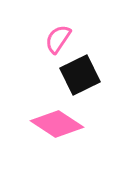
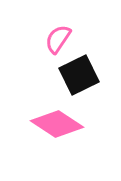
black square: moved 1 px left
